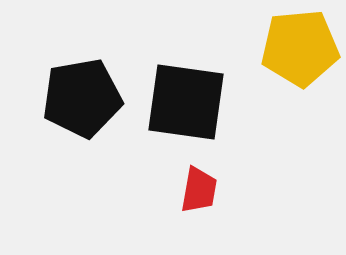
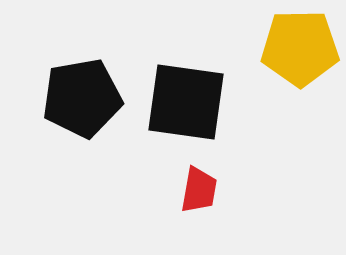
yellow pentagon: rotated 4 degrees clockwise
